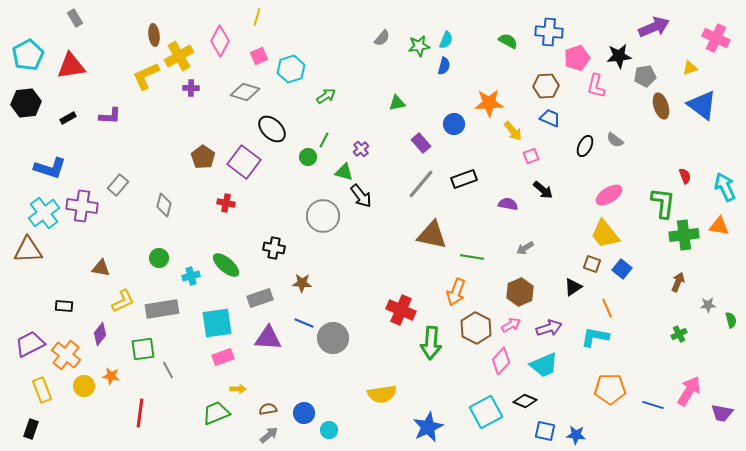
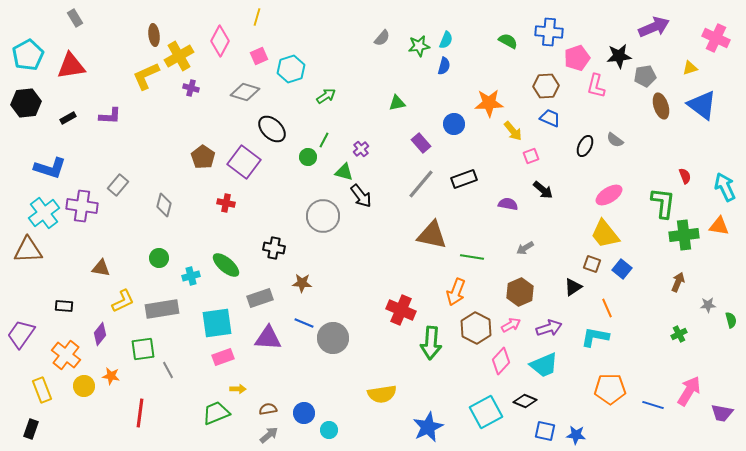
purple cross at (191, 88): rotated 14 degrees clockwise
purple trapezoid at (30, 344): moved 9 px left, 10 px up; rotated 28 degrees counterclockwise
